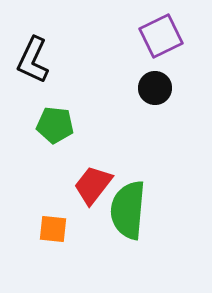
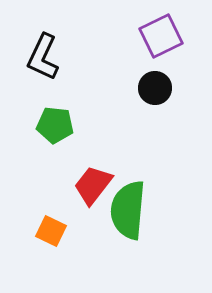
black L-shape: moved 10 px right, 3 px up
orange square: moved 2 px left, 2 px down; rotated 20 degrees clockwise
